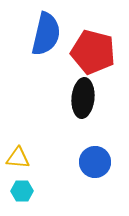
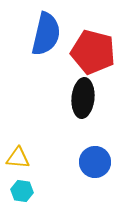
cyan hexagon: rotated 10 degrees clockwise
